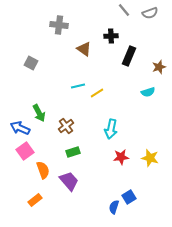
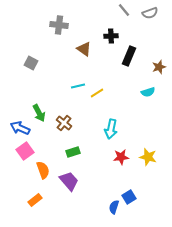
brown cross: moved 2 px left, 3 px up; rotated 14 degrees counterclockwise
yellow star: moved 2 px left, 1 px up
